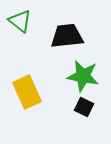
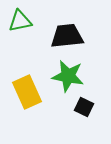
green triangle: rotated 50 degrees counterclockwise
green star: moved 15 px left
